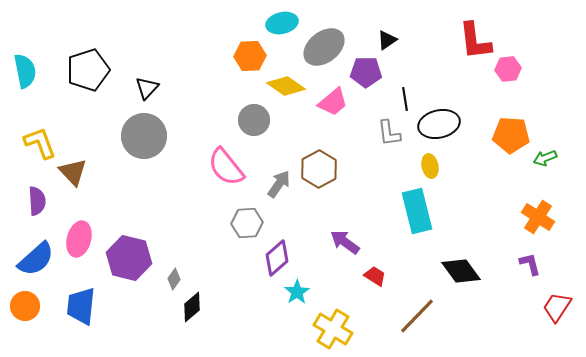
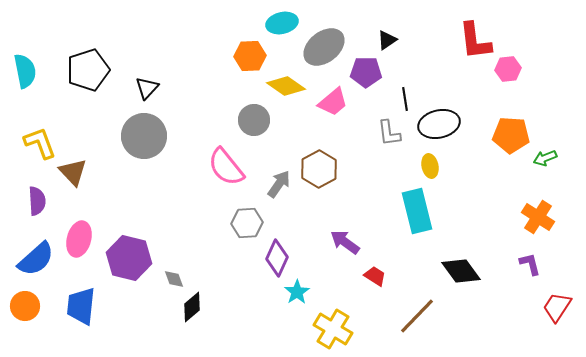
purple diamond at (277, 258): rotated 24 degrees counterclockwise
gray diamond at (174, 279): rotated 55 degrees counterclockwise
